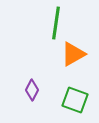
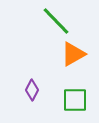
green line: moved 2 px up; rotated 52 degrees counterclockwise
green square: rotated 20 degrees counterclockwise
